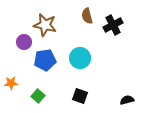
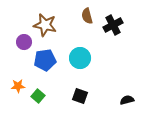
orange star: moved 7 px right, 3 px down
